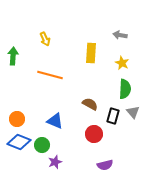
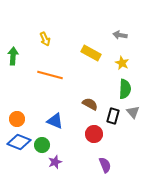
yellow rectangle: rotated 66 degrees counterclockwise
purple semicircle: rotated 98 degrees counterclockwise
